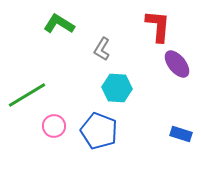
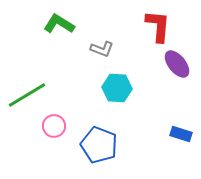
gray L-shape: rotated 100 degrees counterclockwise
blue pentagon: moved 14 px down
